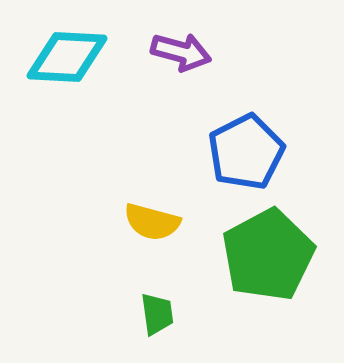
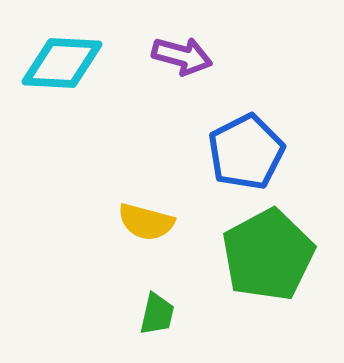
purple arrow: moved 1 px right, 4 px down
cyan diamond: moved 5 px left, 6 px down
yellow semicircle: moved 6 px left
green trapezoid: rotated 21 degrees clockwise
